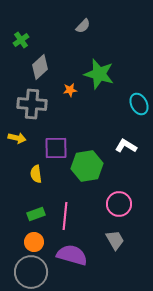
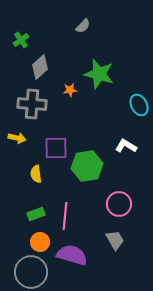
cyan ellipse: moved 1 px down
orange circle: moved 6 px right
